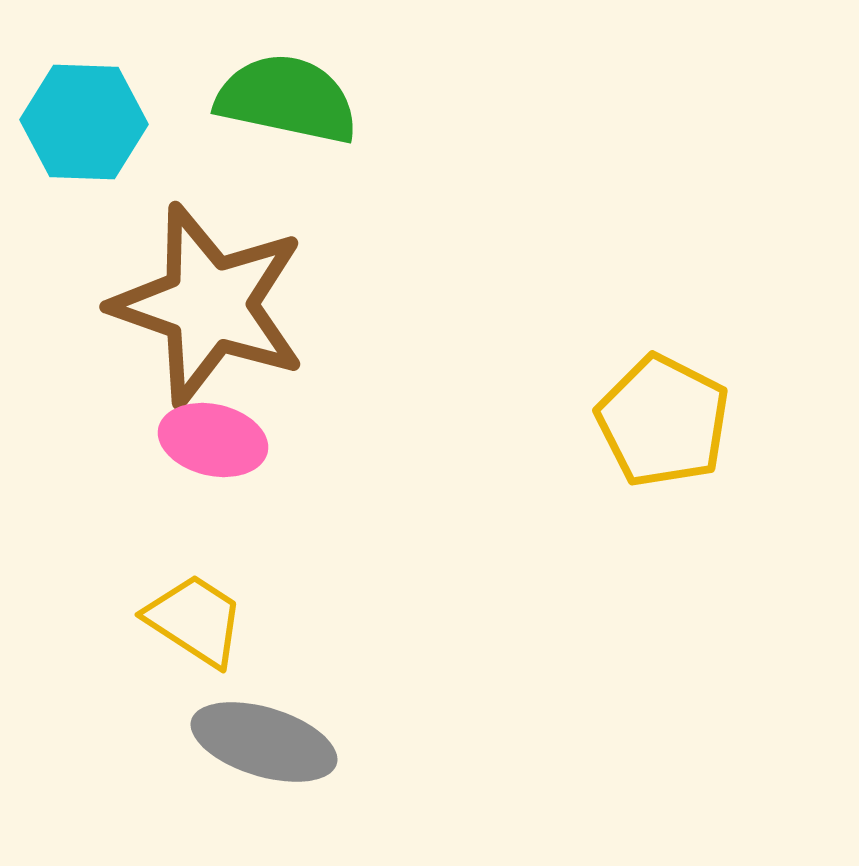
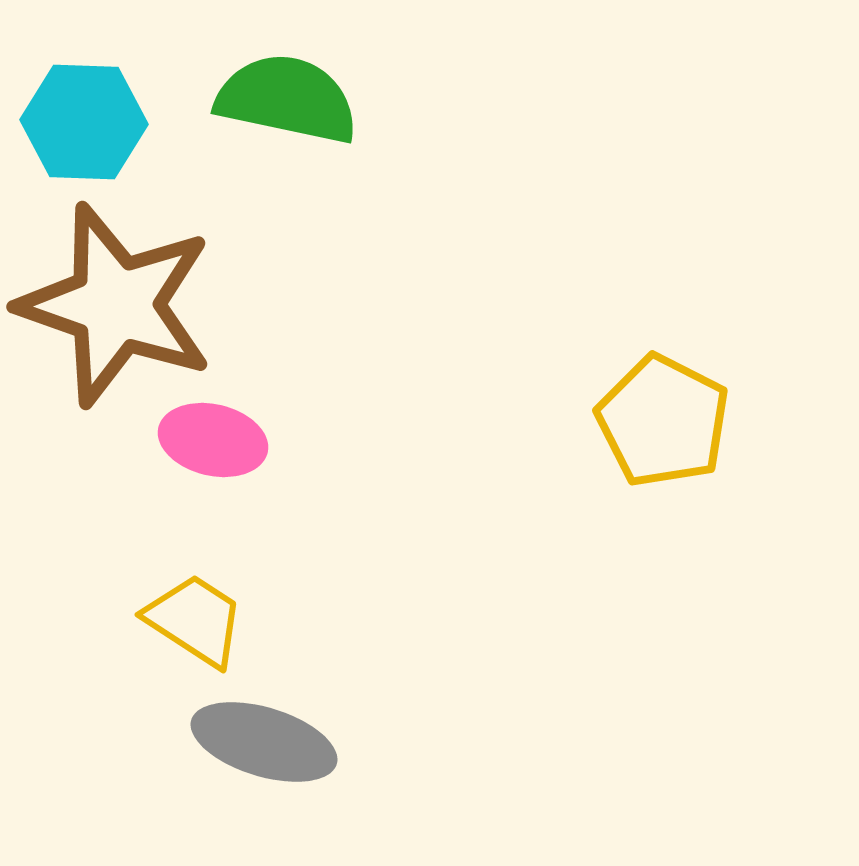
brown star: moved 93 px left
